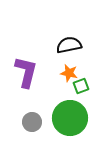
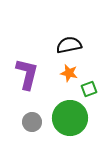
purple L-shape: moved 1 px right, 2 px down
green square: moved 8 px right, 3 px down
